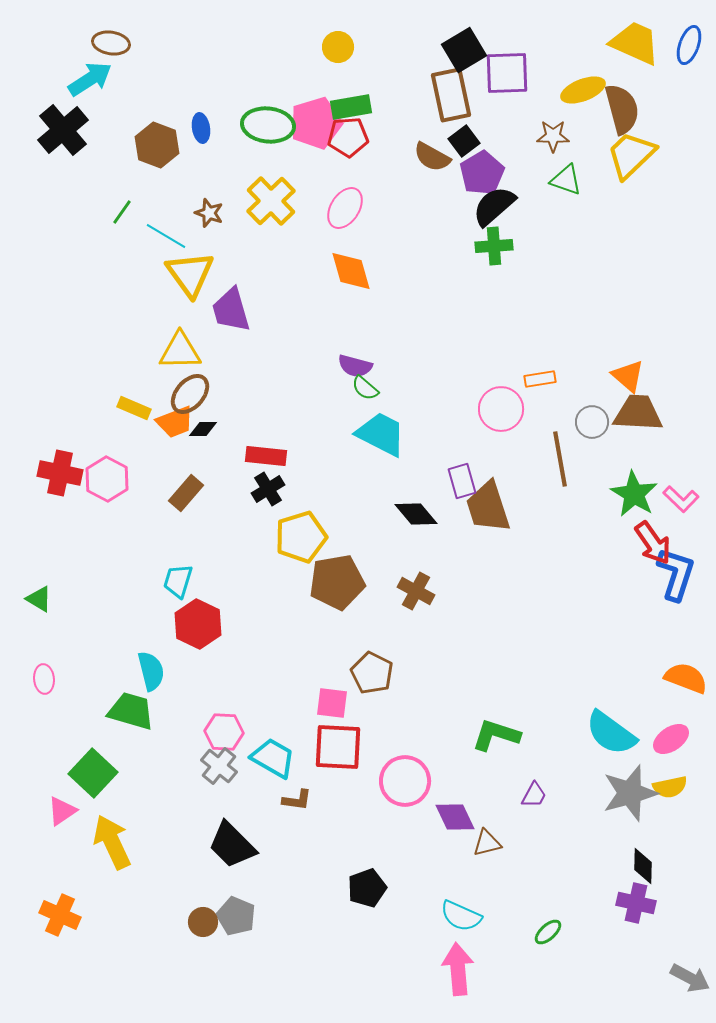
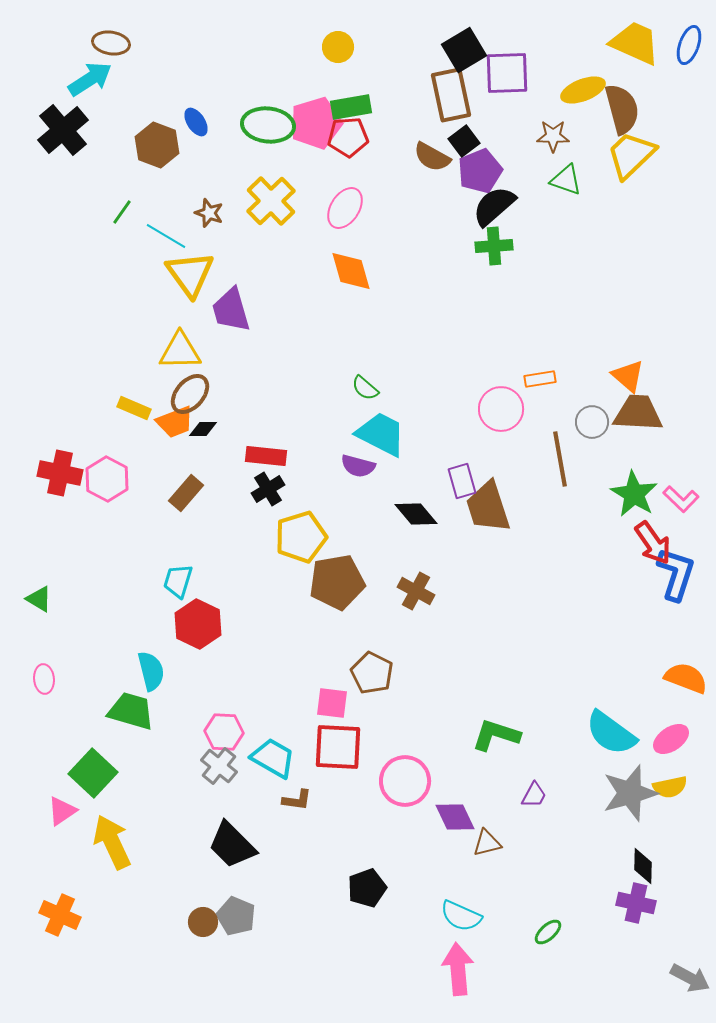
blue ellipse at (201, 128): moved 5 px left, 6 px up; rotated 24 degrees counterclockwise
purple pentagon at (482, 173): moved 2 px left, 2 px up; rotated 9 degrees clockwise
purple semicircle at (355, 366): moved 3 px right, 100 px down
